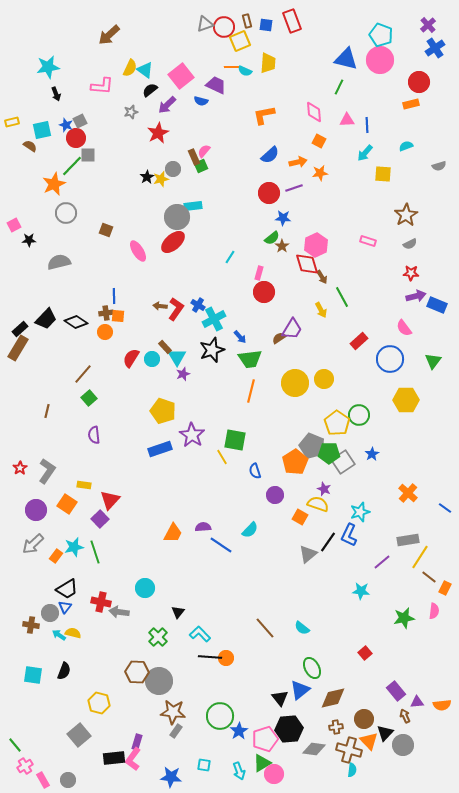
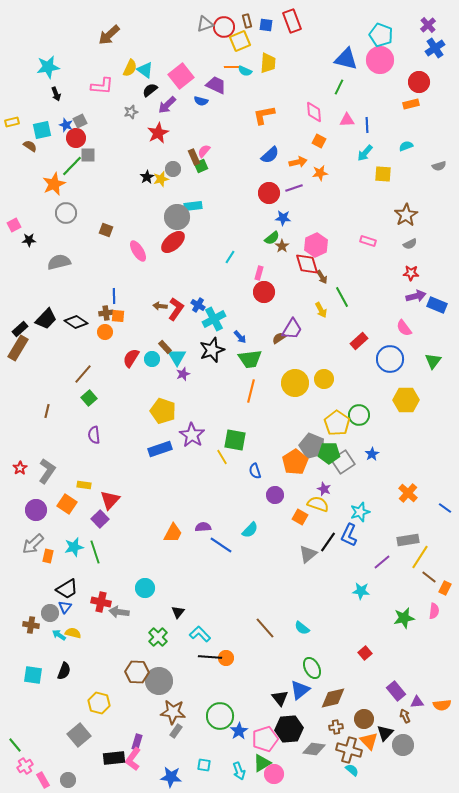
orange rectangle at (56, 556): moved 8 px left; rotated 24 degrees counterclockwise
cyan semicircle at (352, 770): rotated 56 degrees counterclockwise
